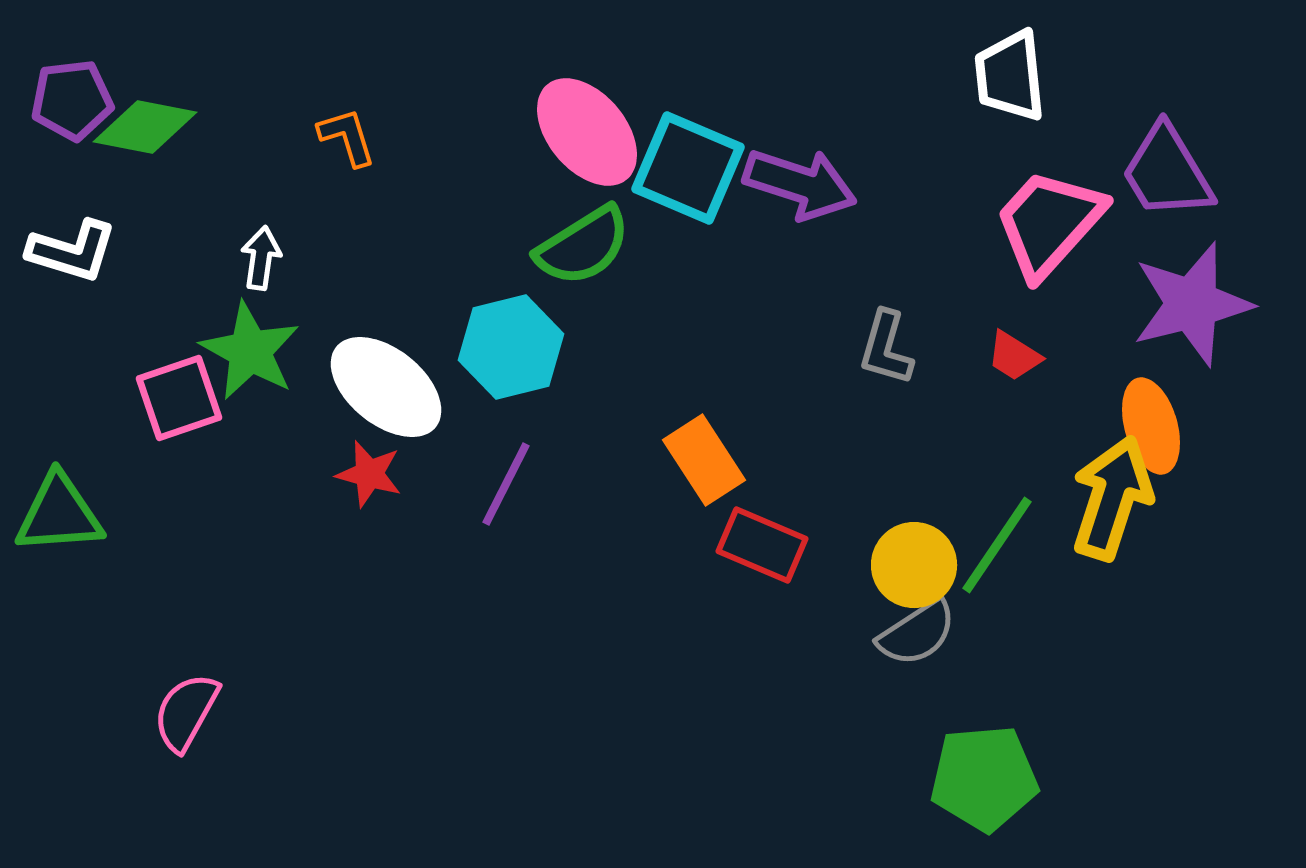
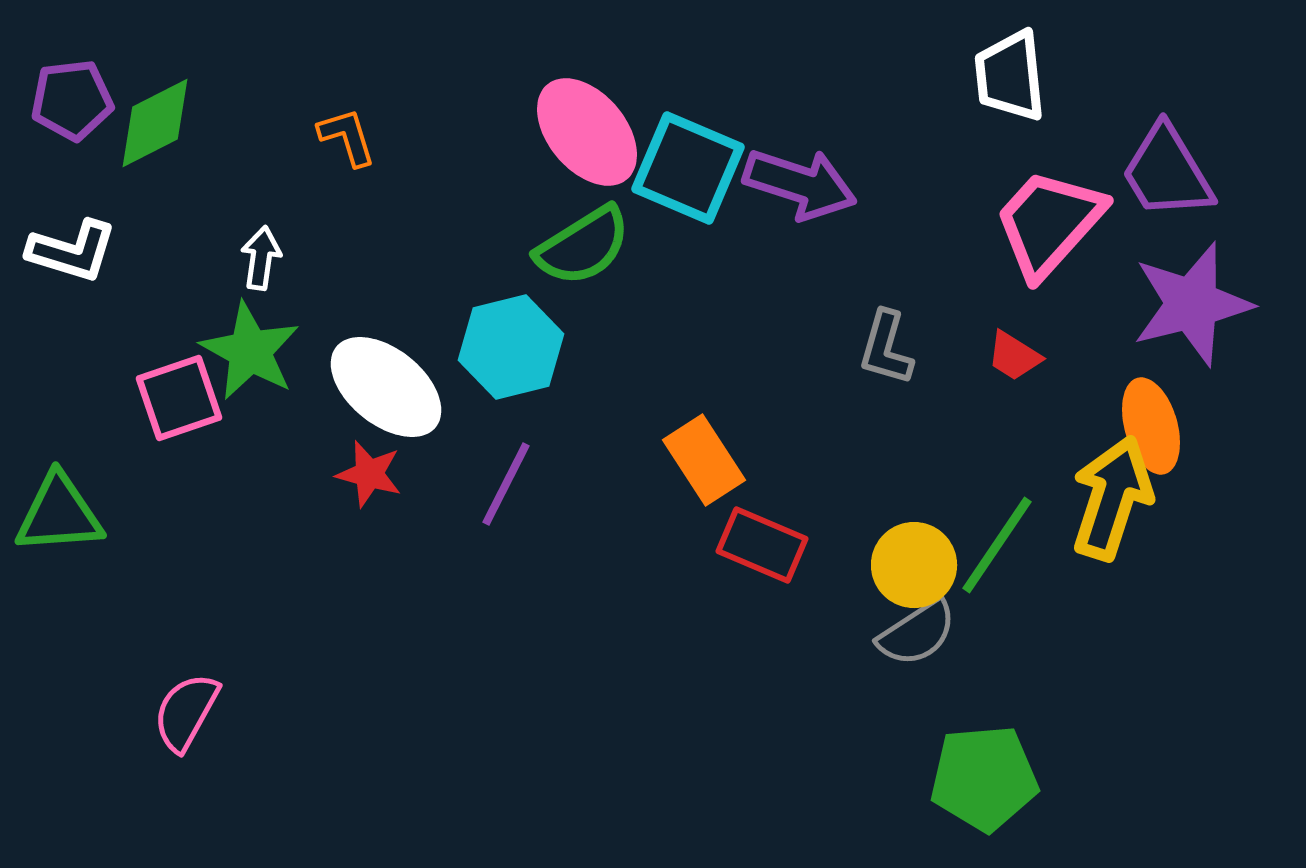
green diamond: moved 10 px right, 4 px up; rotated 38 degrees counterclockwise
